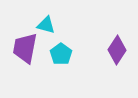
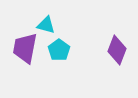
purple diamond: rotated 12 degrees counterclockwise
cyan pentagon: moved 2 px left, 4 px up
